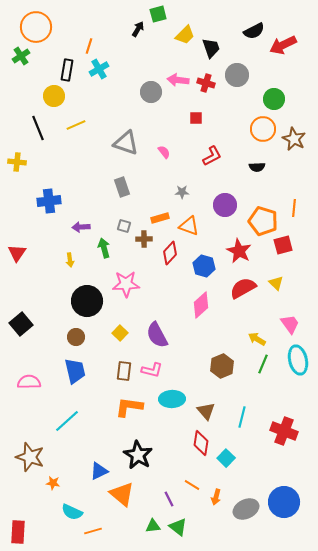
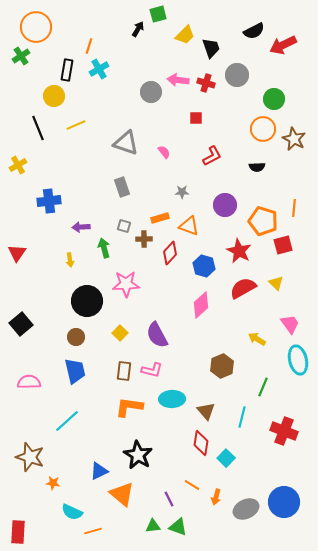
yellow cross at (17, 162): moved 1 px right, 3 px down; rotated 36 degrees counterclockwise
green line at (263, 364): moved 23 px down
green triangle at (178, 527): rotated 18 degrees counterclockwise
